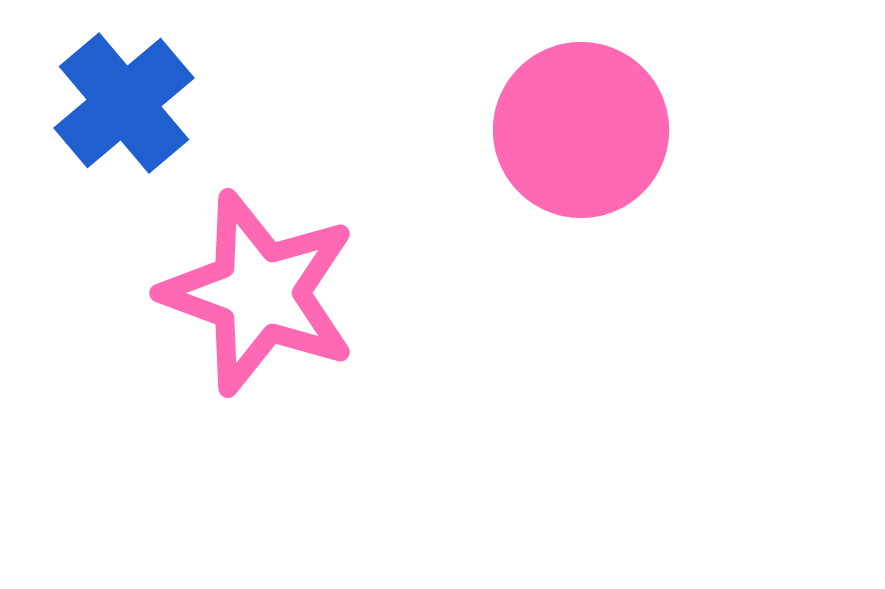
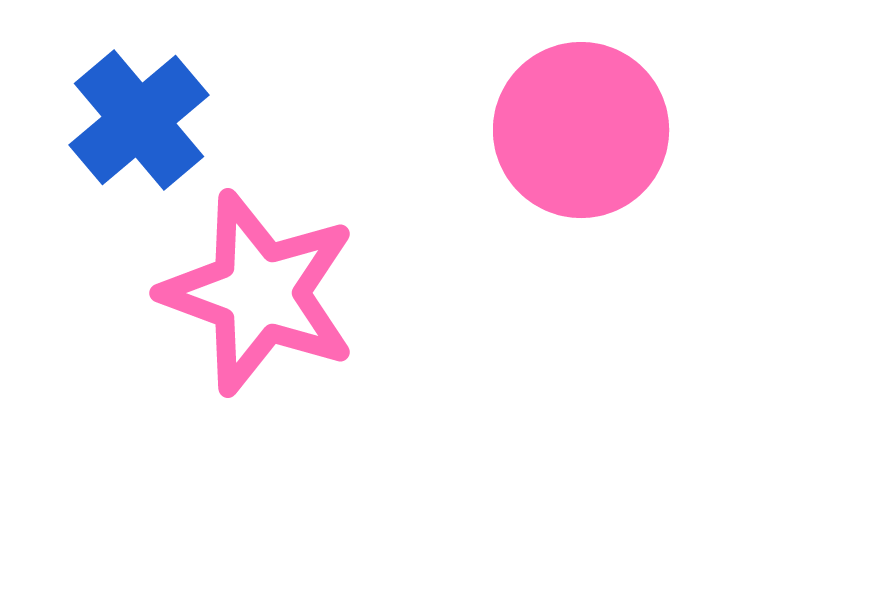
blue cross: moved 15 px right, 17 px down
